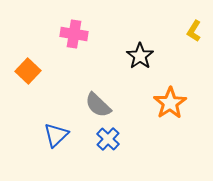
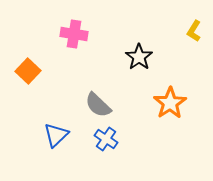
black star: moved 1 px left, 1 px down
blue cross: moved 2 px left; rotated 10 degrees counterclockwise
